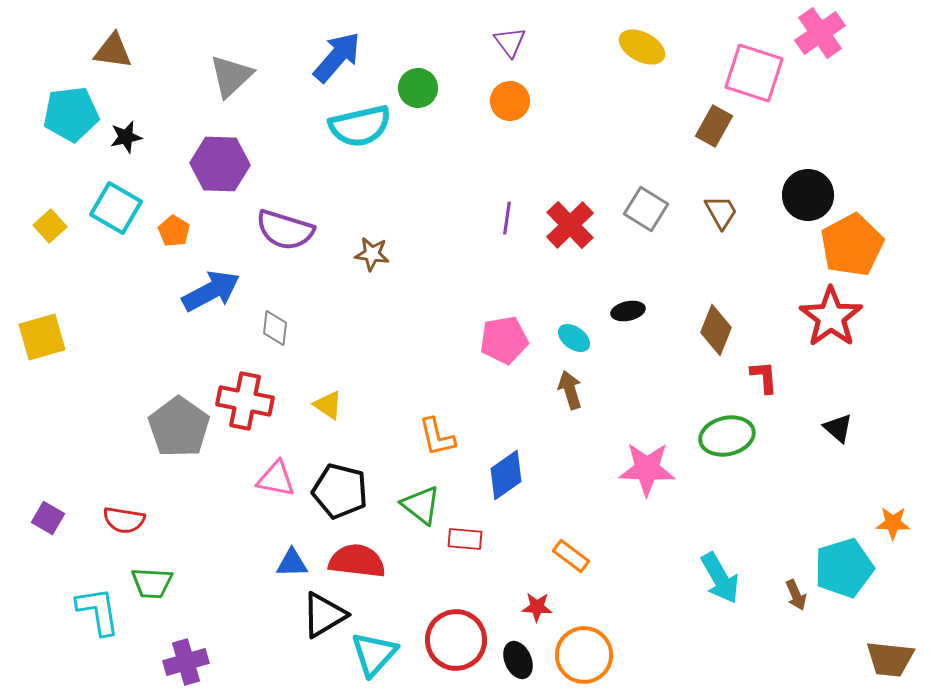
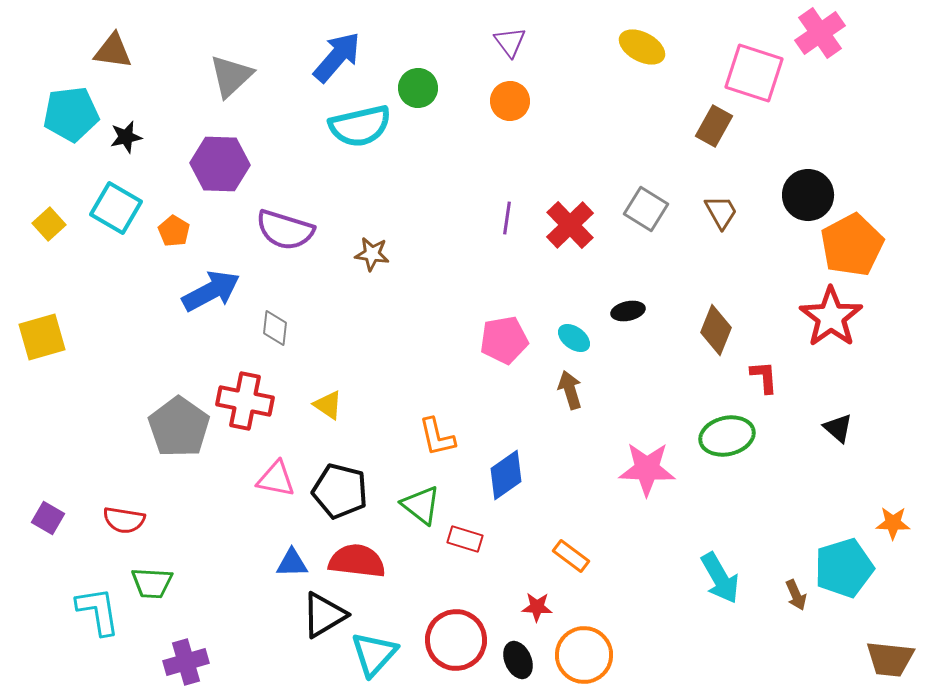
yellow square at (50, 226): moved 1 px left, 2 px up
red rectangle at (465, 539): rotated 12 degrees clockwise
